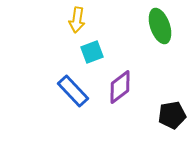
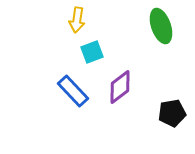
green ellipse: moved 1 px right
black pentagon: moved 2 px up
